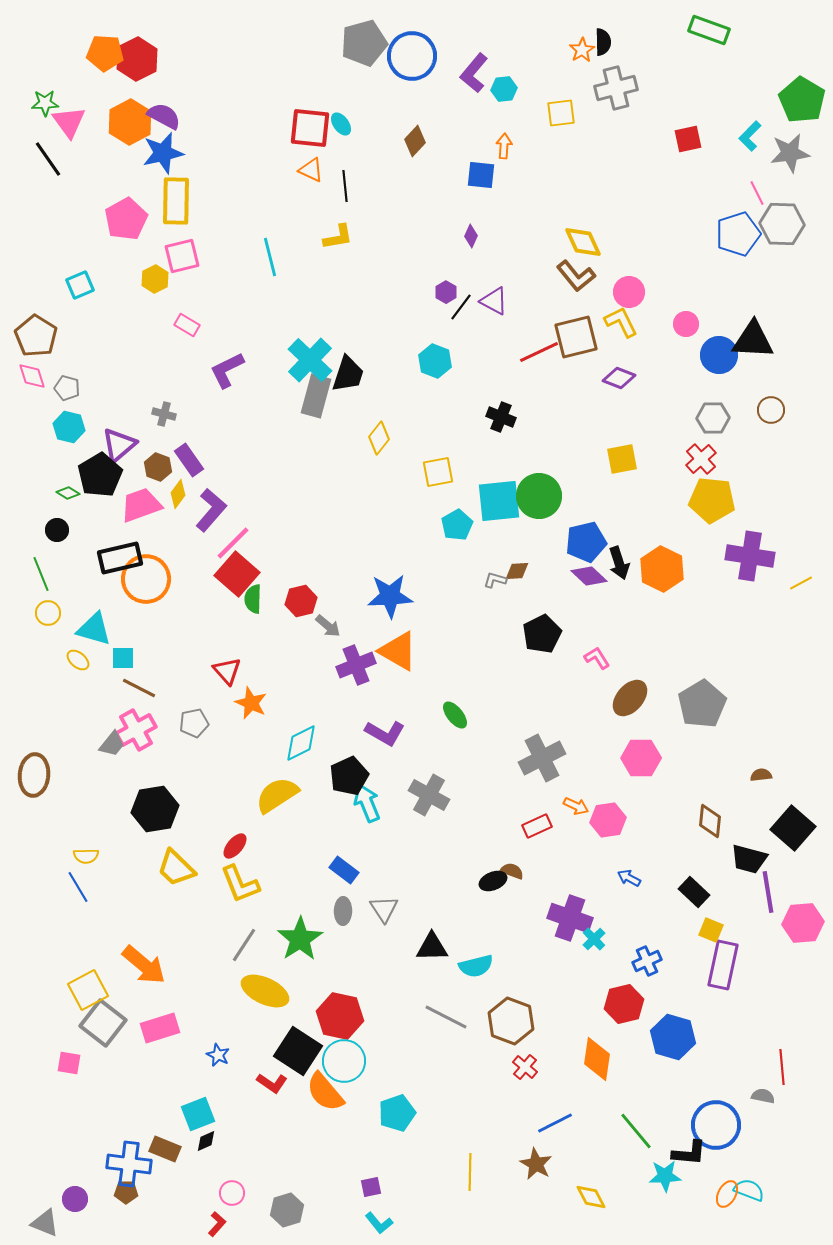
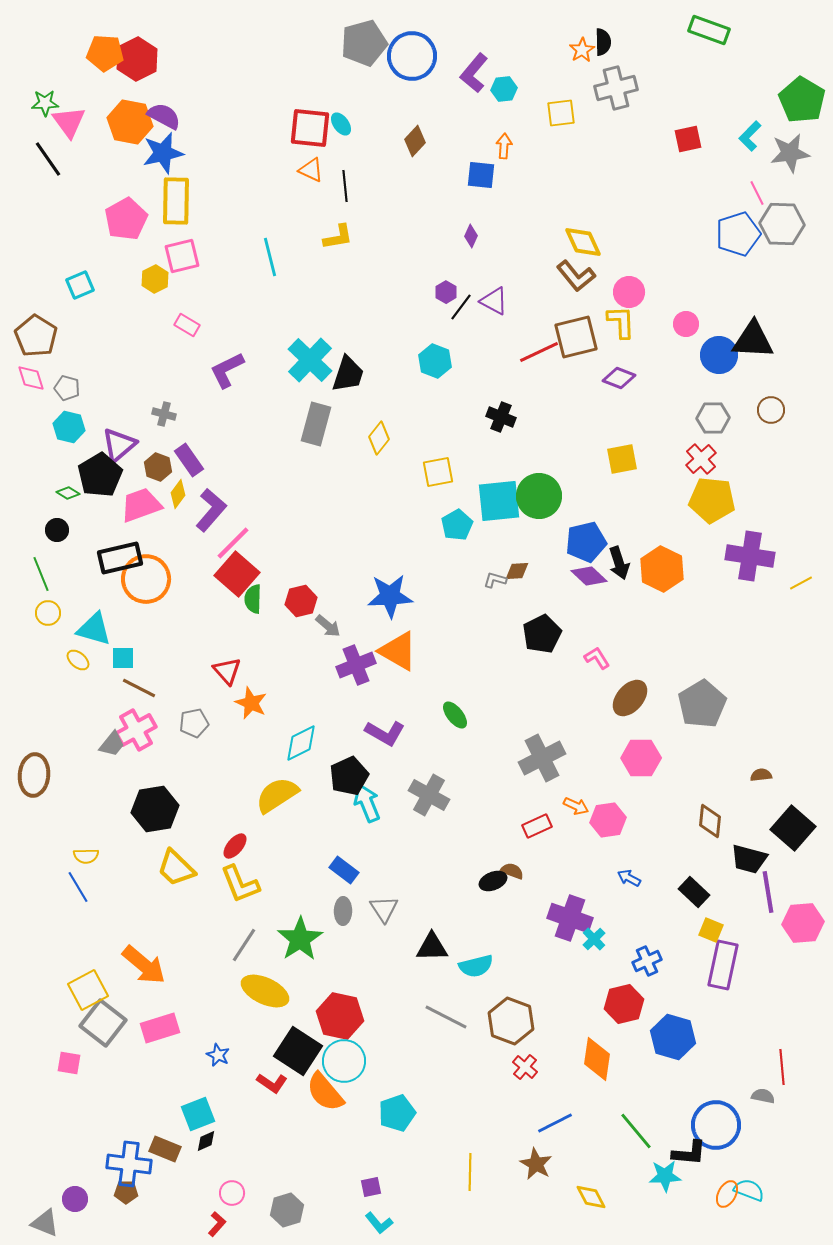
orange hexagon at (130, 122): rotated 21 degrees counterclockwise
yellow L-shape at (621, 322): rotated 24 degrees clockwise
pink diamond at (32, 376): moved 1 px left, 2 px down
gray rectangle at (316, 396): moved 28 px down
